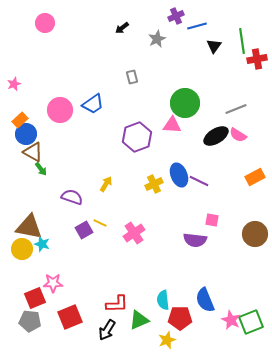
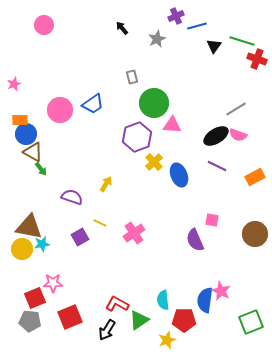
pink circle at (45, 23): moved 1 px left, 2 px down
black arrow at (122, 28): rotated 88 degrees clockwise
green line at (242, 41): rotated 65 degrees counterclockwise
red cross at (257, 59): rotated 30 degrees clockwise
green circle at (185, 103): moved 31 px left
gray line at (236, 109): rotated 10 degrees counterclockwise
orange rectangle at (20, 120): rotated 42 degrees clockwise
pink semicircle at (238, 135): rotated 12 degrees counterclockwise
purple line at (199, 181): moved 18 px right, 15 px up
yellow cross at (154, 184): moved 22 px up; rotated 18 degrees counterclockwise
purple square at (84, 230): moved 4 px left, 7 px down
purple semicircle at (195, 240): rotated 60 degrees clockwise
cyan star at (42, 244): rotated 28 degrees counterclockwise
blue semicircle at (205, 300): rotated 30 degrees clockwise
red L-shape at (117, 304): rotated 150 degrees counterclockwise
red pentagon at (180, 318): moved 4 px right, 2 px down
green triangle at (139, 320): rotated 10 degrees counterclockwise
pink star at (231, 320): moved 10 px left, 29 px up
